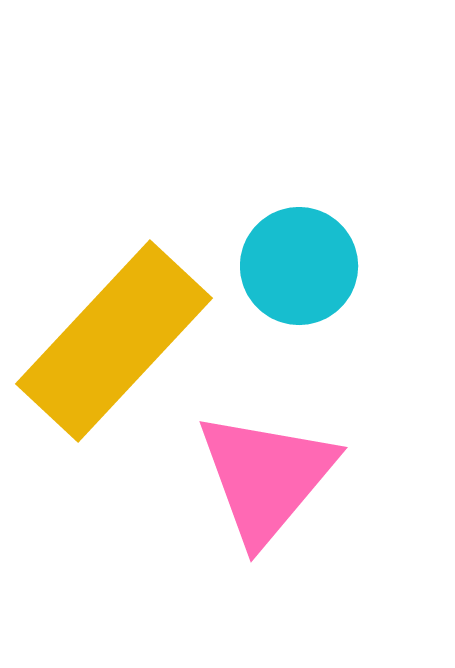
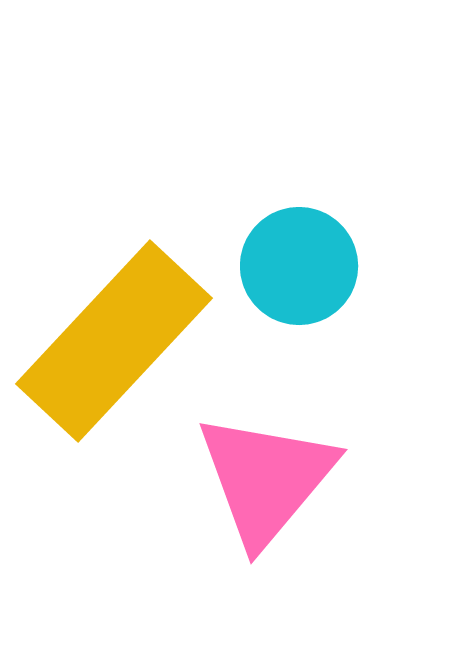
pink triangle: moved 2 px down
